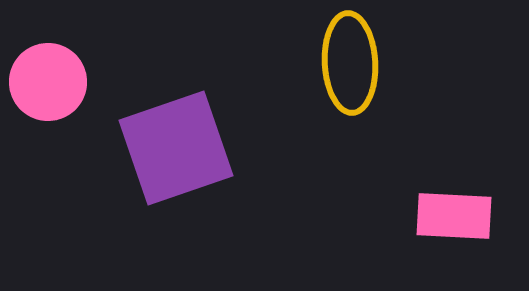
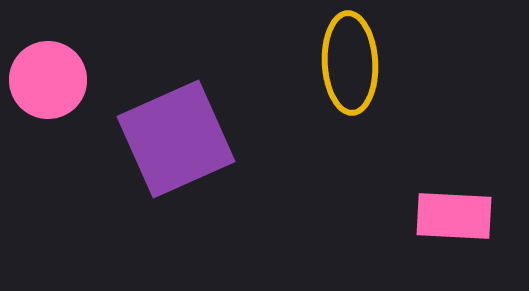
pink circle: moved 2 px up
purple square: moved 9 px up; rotated 5 degrees counterclockwise
